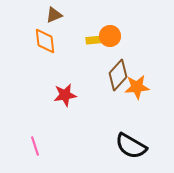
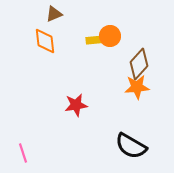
brown triangle: moved 1 px up
brown diamond: moved 21 px right, 11 px up
red star: moved 11 px right, 10 px down
pink line: moved 12 px left, 7 px down
